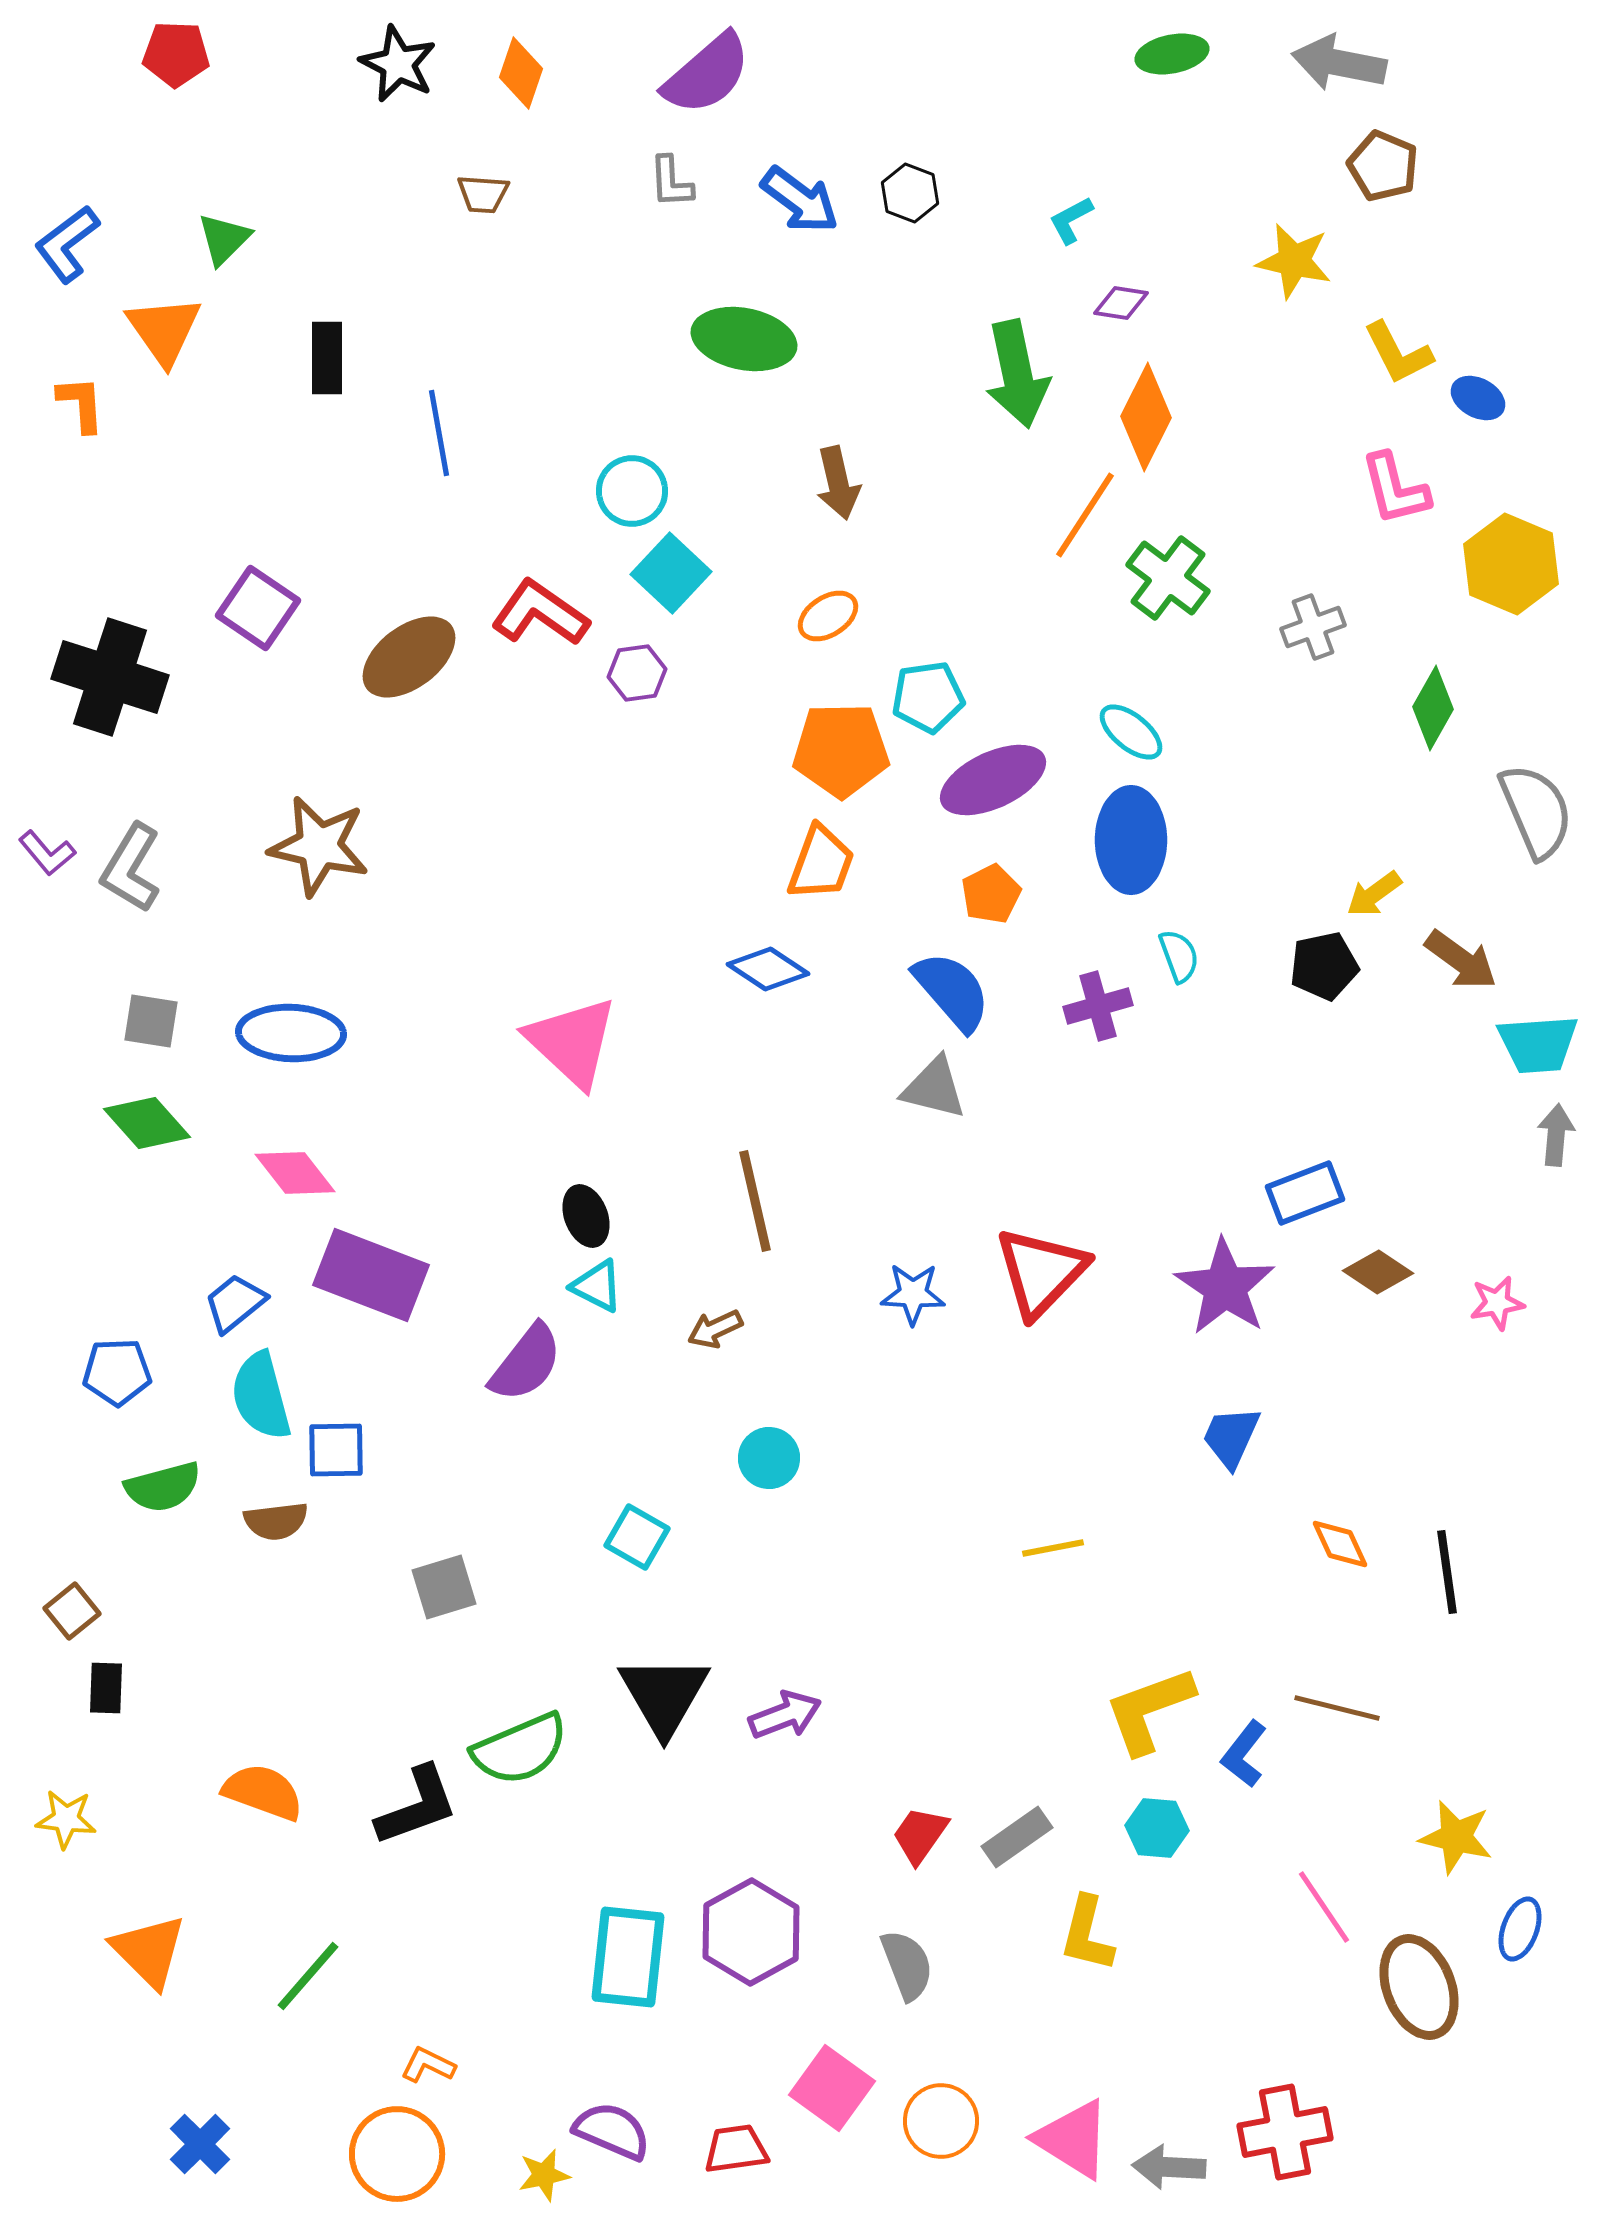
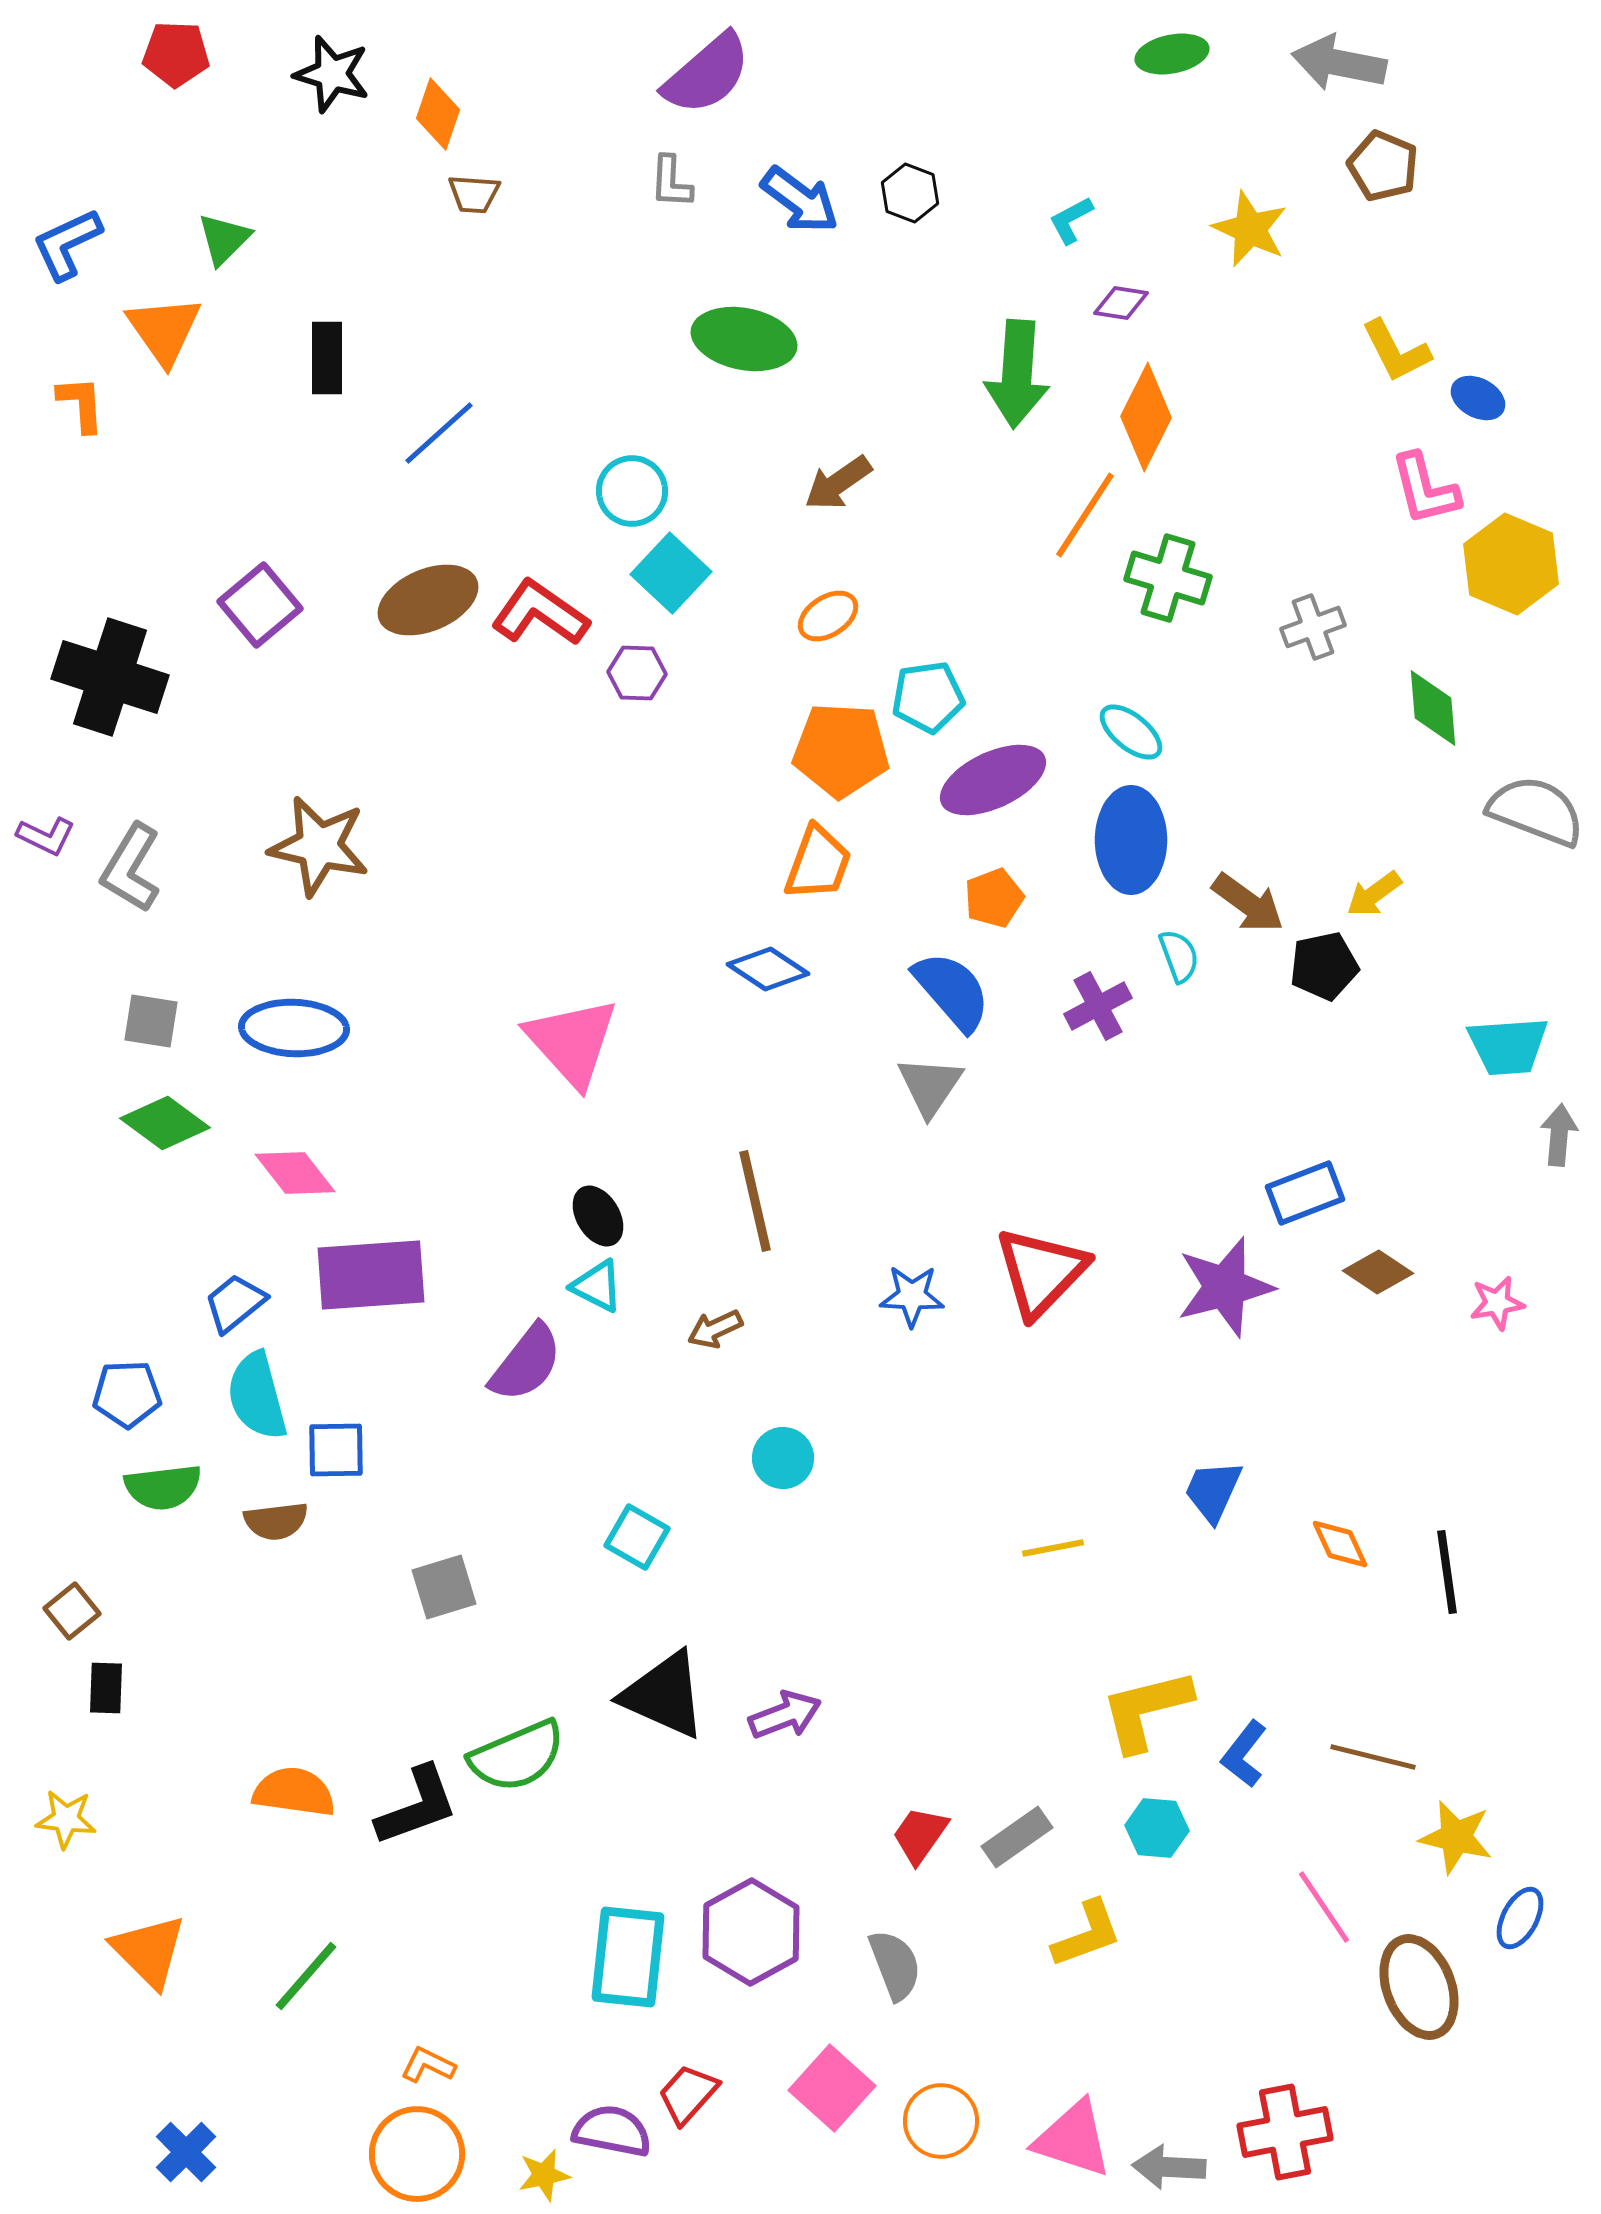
black star at (398, 64): moved 66 px left, 10 px down; rotated 10 degrees counterclockwise
orange diamond at (521, 73): moved 83 px left, 41 px down
gray L-shape at (671, 182): rotated 6 degrees clockwise
brown trapezoid at (483, 194): moved 9 px left
blue L-shape at (67, 244): rotated 12 degrees clockwise
yellow star at (1294, 261): moved 44 px left, 32 px up; rotated 12 degrees clockwise
yellow L-shape at (1398, 353): moved 2 px left, 2 px up
green arrow at (1017, 374): rotated 16 degrees clockwise
blue line at (439, 433): rotated 58 degrees clockwise
brown arrow at (838, 483): rotated 68 degrees clockwise
pink L-shape at (1395, 489): moved 30 px right
green cross at (1168, 578): rotated 20 degrees counterclockwise
purple square at (258, 608): moved 2 px right, 3 px up; rotated 16 degrees clockwise
brown ellipse at (409, 657): moved 19 px right, 57 px up; rotated 14 degrees clockwise
purple hexagon at (637, 673): rotated 10 degrees clockwise
green diamond at (1433, 708): rotated 34 degrees counterclockwise
orange pentagon at (841, 750): rotated 4 degrees clockwise
gray semicircle at (1536, 811): rotated 46 degrees counterclockwise
purple L-shape at (47, 853): moved 1 px left, 17 px up; rotated 24 degrees counterclockwise
orange trapezoid at (821, 863): moved 3 px left
orange pentagon at (991, 894): moved 3 px right, 4 px down; rotated 6 degrees clockwise
brown arrow at (1461, 960): moved 213 px left, 57 px up
purple cross at (1098, 1006): rotated 12 degrees counterclockwise
blue ellipse at (291, 1033): moved 3 px right, 5 px up
pink triangle at (572, 1042): rotated 5 degrees clockwise
cyan trapezoid at (1538, 1044): moved 30 px left, 2 px down
gray triangle at (934, 1088): moved 4 px left, 2 px up; rotated 50 degrees clockwise
green diamond at (147, 1123): moved 18 px right; rotated 12 degrees counterclockwise
gray arrow at (1556, 1135): moved 3 px right
black ellipse at (586, 1216): moved 12 px right; rotated 10 degrees counterclockwise
purple rectangle at (371, 1275): rotated 25 degrees counterclockwise
purple star at (1225, 1287): rotated 24 degrees clockwise
blue star at (913, 1294): moved 1 px left, 2 px down
blue pentagon at (117, 1372): moved 10 px right, 22 px down
cyan semicircle at (261, 1396): moved 4 px left
blue trapezoid at (1231, 1437): moved 18 px left, 54 px down
cyan circle at (769, 1458): moved 14 px right
green semicircle at (163, 1487): rotated 8 degrees clockwise
black triangle at (664, 1695): rotated 36 degrees counterclockwise
brown line at (1337, 1708): moved 36 px right, 49 px down
yellow L-shape at (1149, 1710): moved 3 px left; rotated 6 degrees clockwise
green semicircle at (520, 1749): moved 3 px left, 7 px down
orange semicircle at (263, 1792): moved 31 px right; rotated 12 degrees counterclockwise
blue ellipse at (1520, 1929): moved 11 px up; rotated 8 degrees clockwise
yellow L-shape at (1087, 1934): rotated 124 degrees counterclockwise
gray semicircle at (907, 1965): moved 12 px left
green line at (308, 1976): moved 2 px left
pink square at (832, 2088): rotated 6 degrees clockwise
purple semicircle at (612, 2131): rotated 12 degrees counterclockwise
pink triangle at (1073, 2139): rotated 14 degrees counterclockwise
blue cross at (200, 2144): moved 14 px left, 8 px down
red trapezoid at (736, 2149): moved 48 px left, 55 px up; rotated 40 degrees counterclockwise
orange circle at (397, 2154): moved 20 px right
